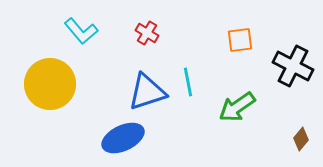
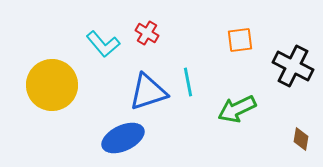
cyan L-shape: moved 22 px right, 13 px down
yellow circle: moved 2 px right, 1 px down
blue triangle: moved 1 px right
green arrow: moved 2 px down; rotated 9 degrees clockwise
brown diamond: rotated 30 degrees counterclockwise
